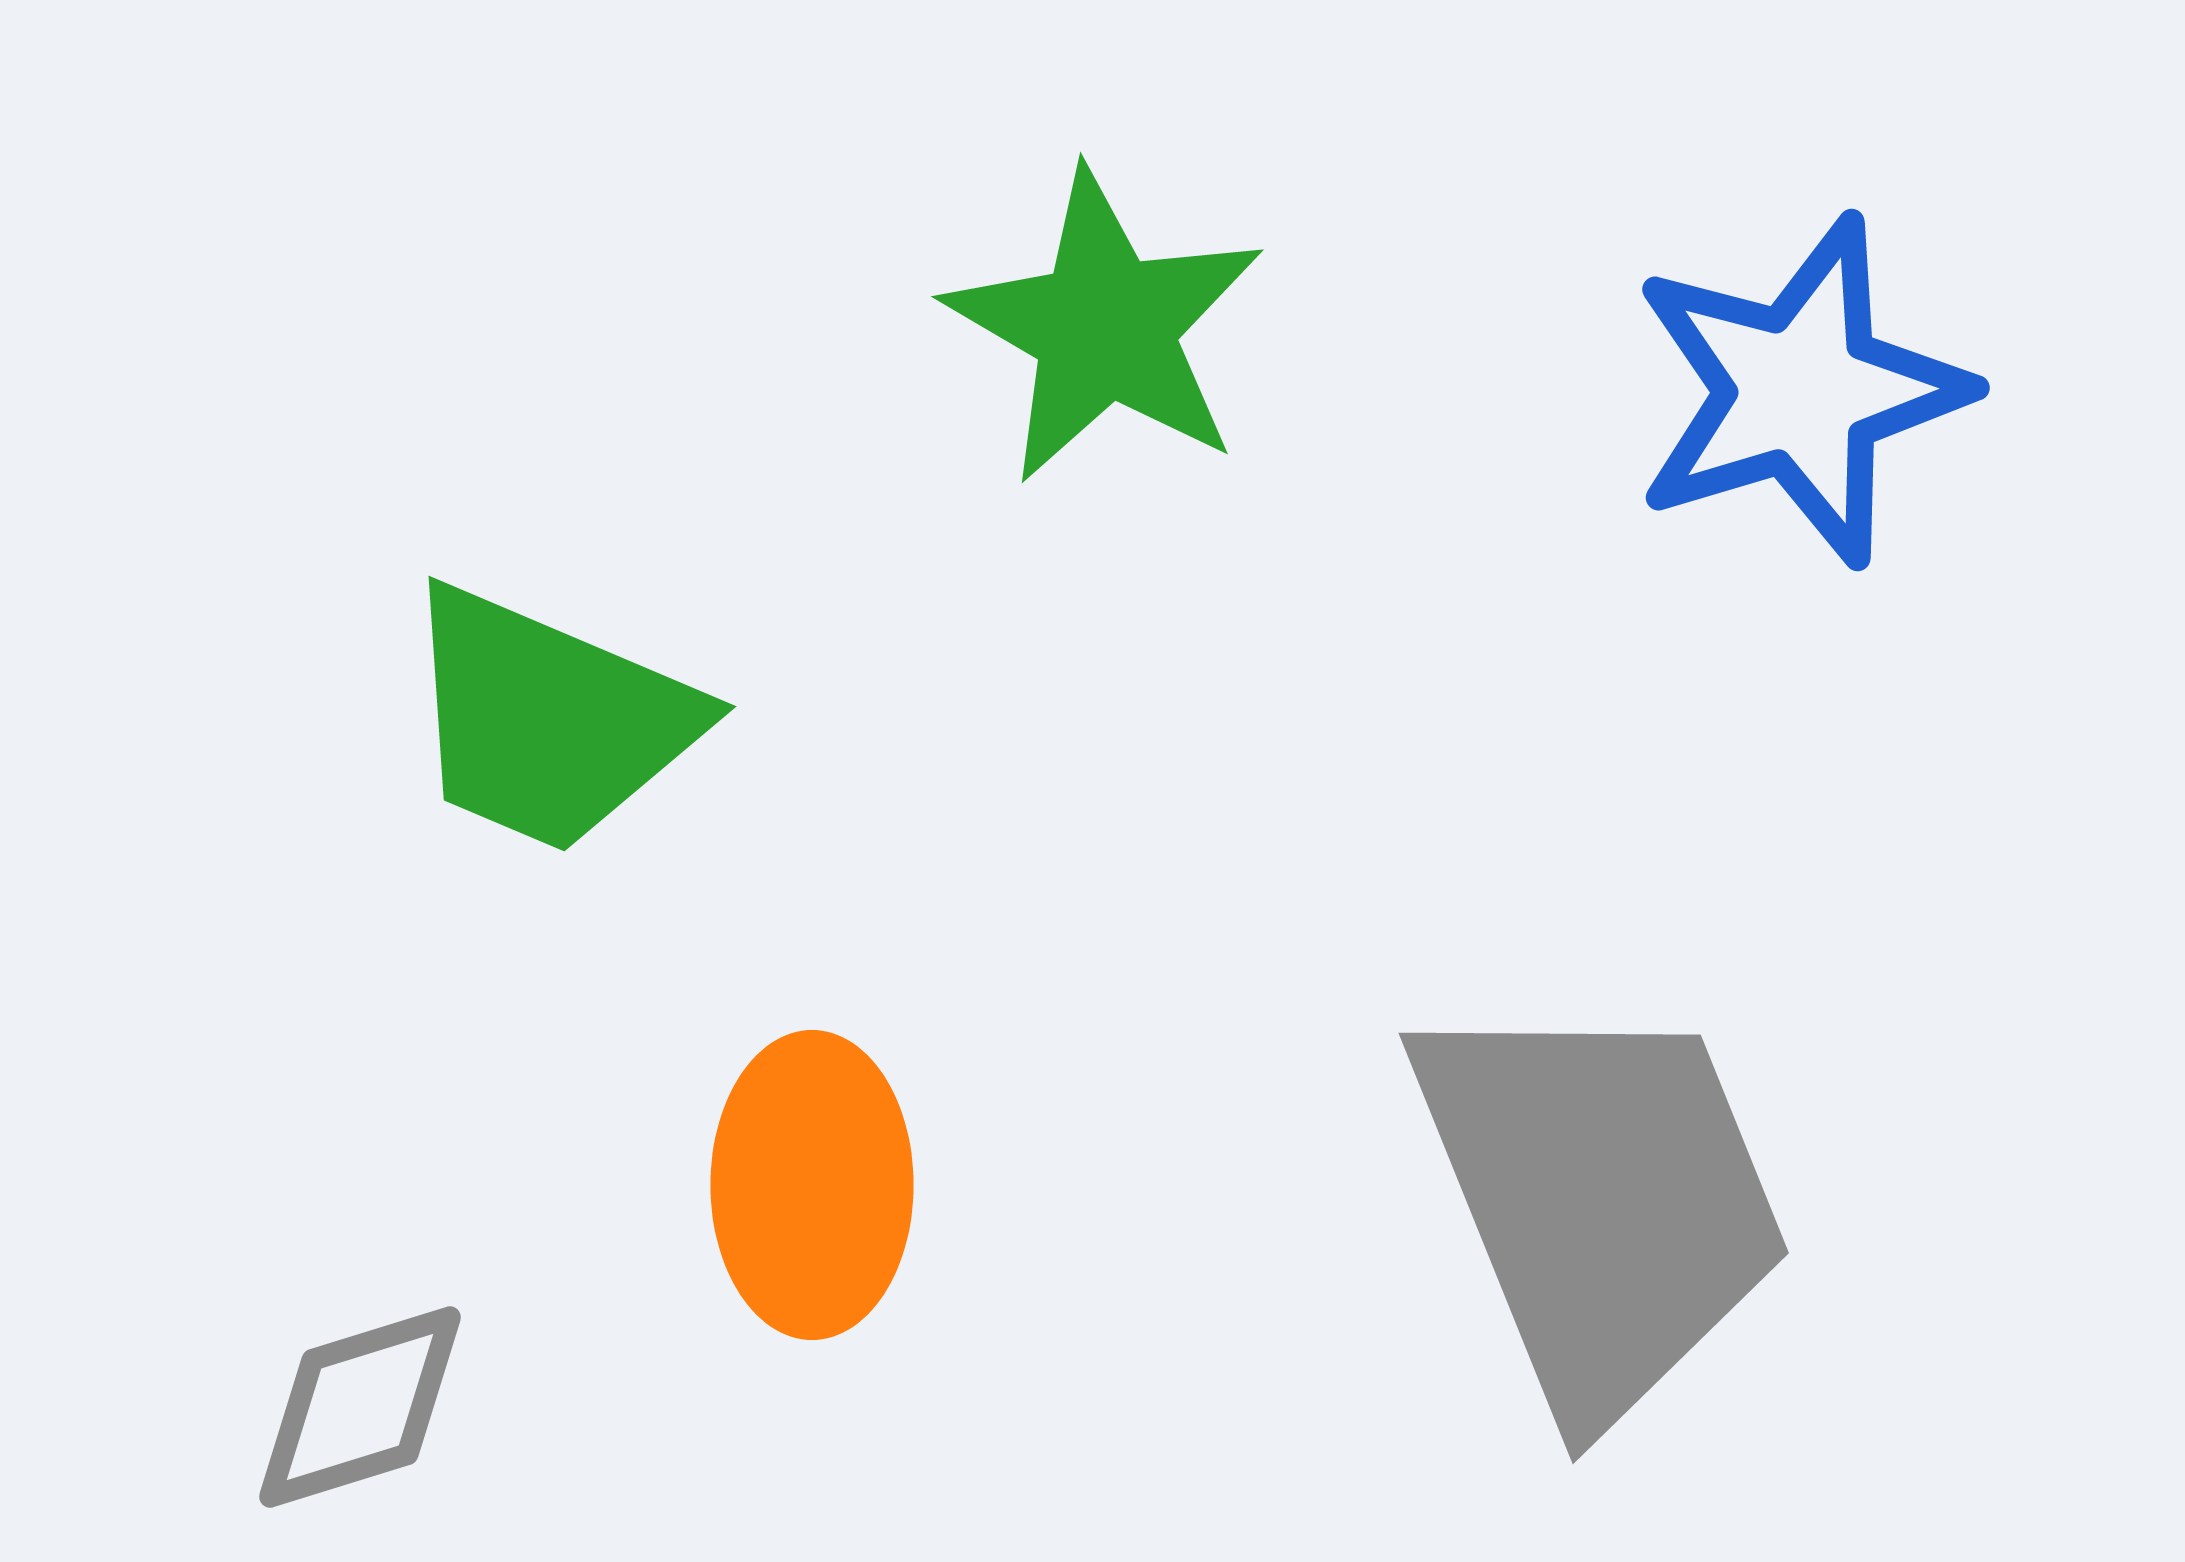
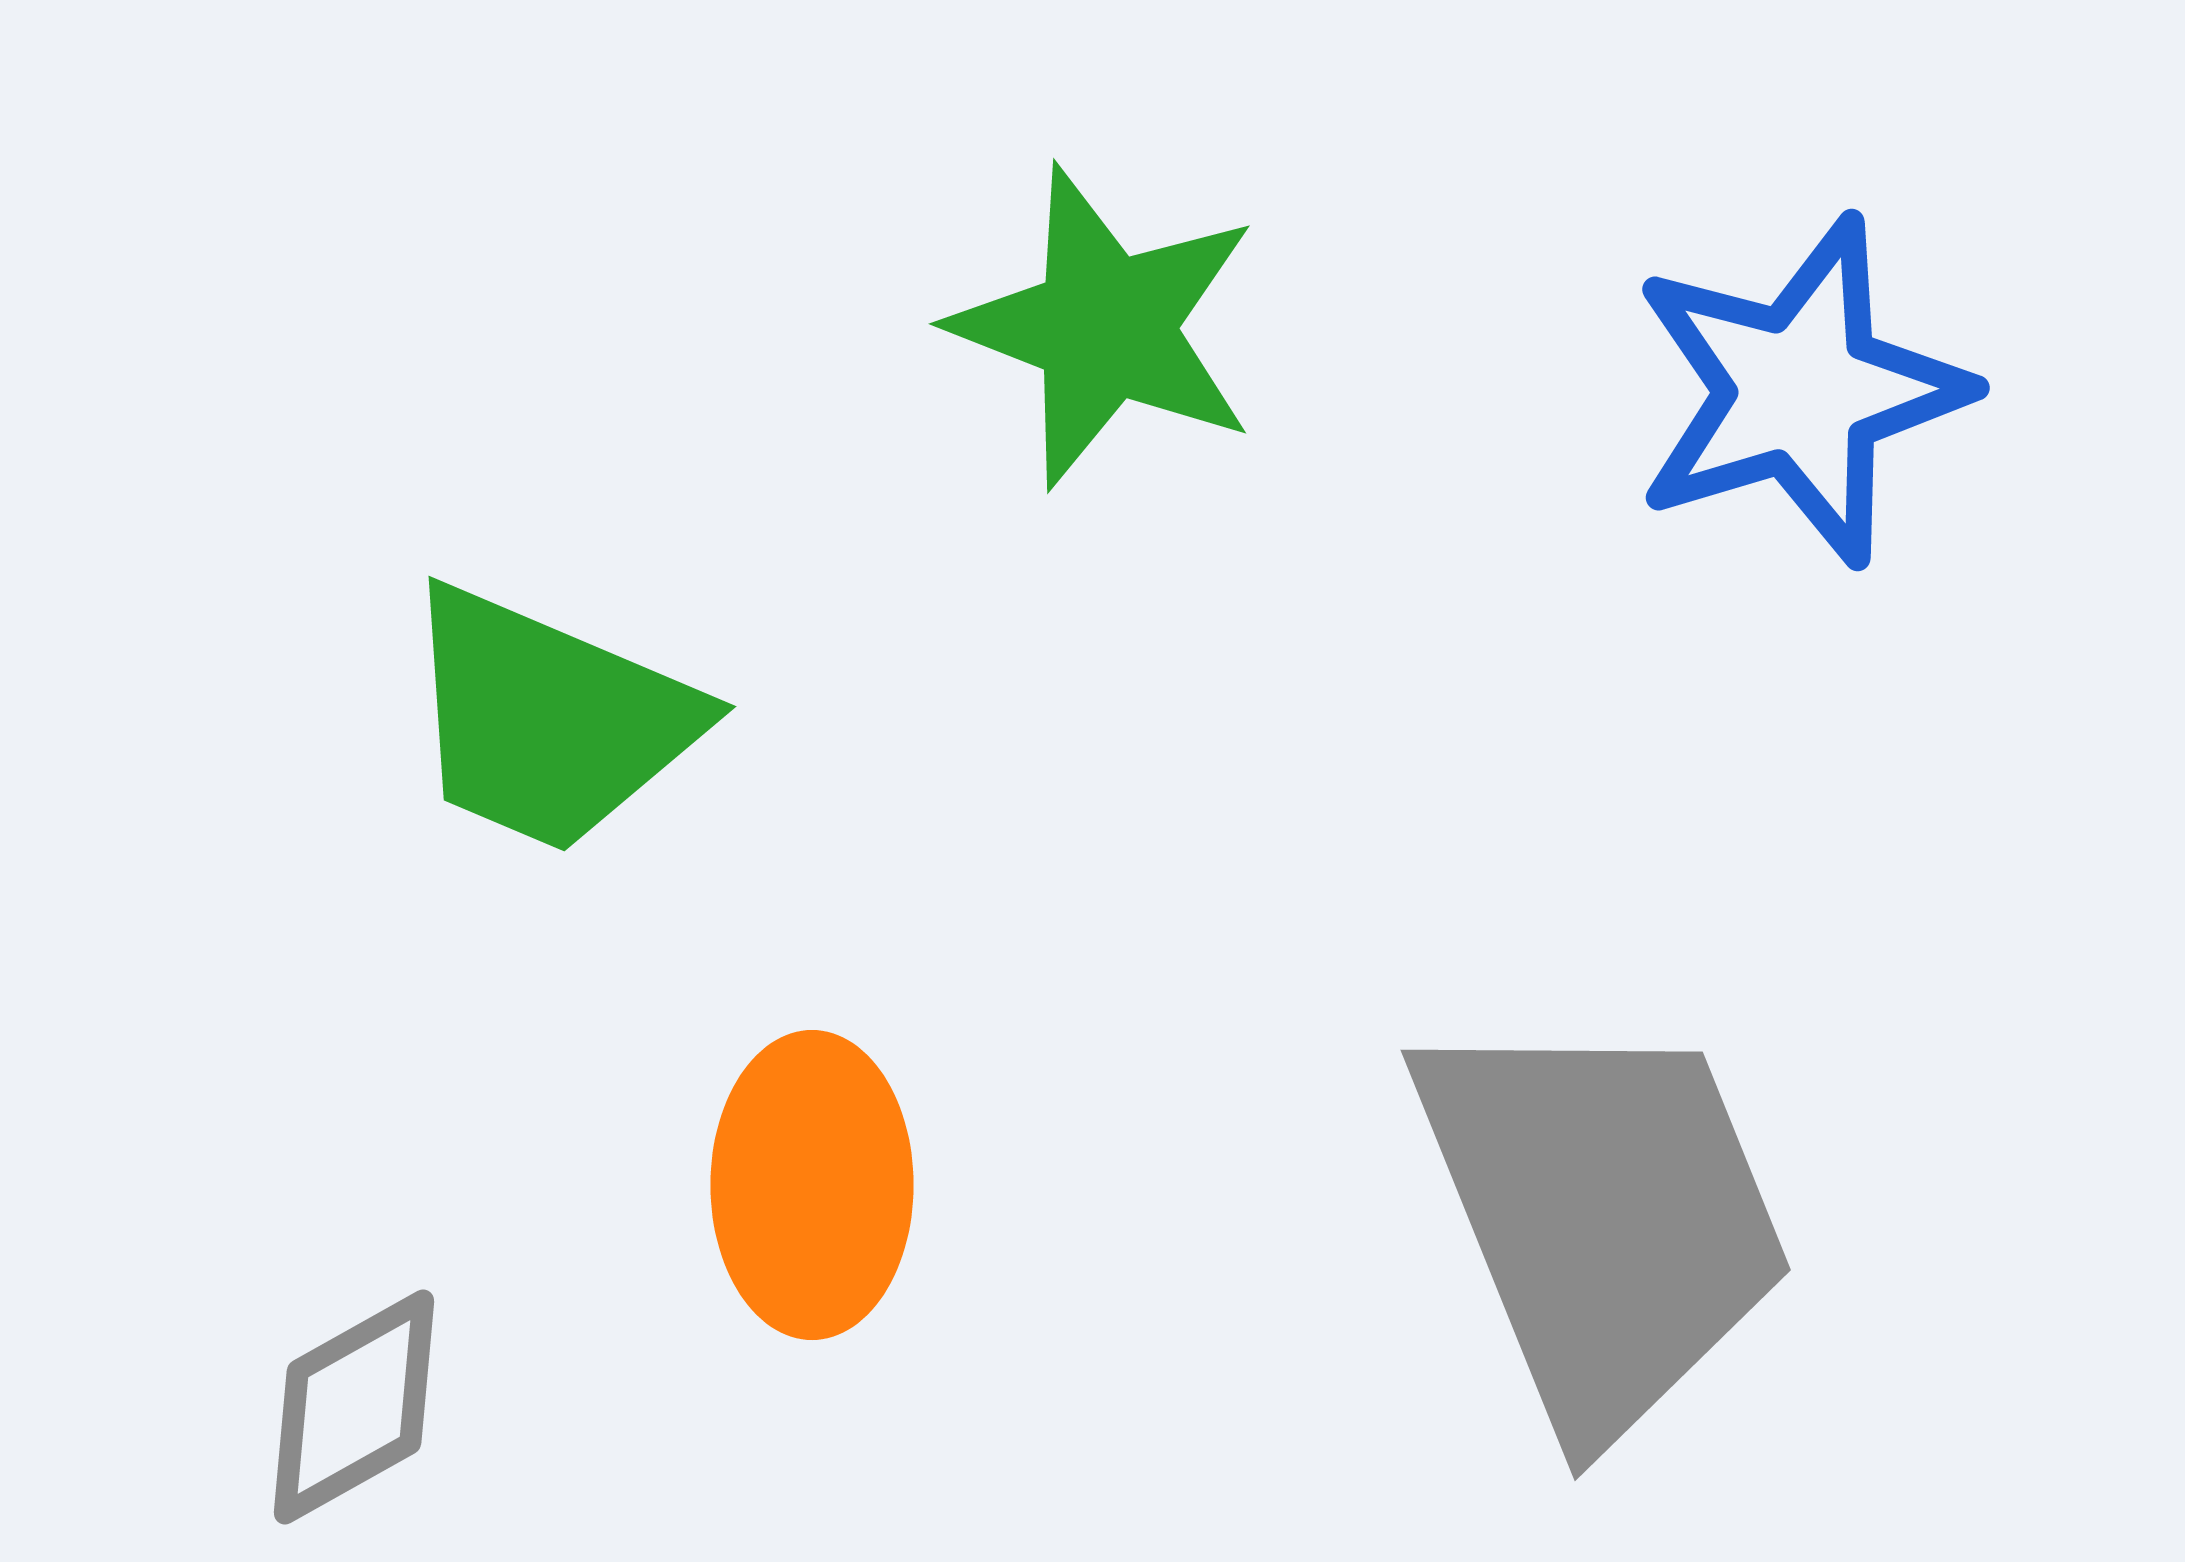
green star: rotated 9 degrees counterclockwise
gray trapezoid: moved 2 px right, 17 px down
gray diamond: moved 6 px left; rotated 12 degrees counterclockwise
